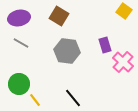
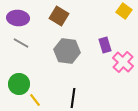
purple ellipse: moved 1 px left; rotated 15 degrees clockwise
black line: rotated 48 degrees clockwise
